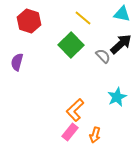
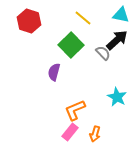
cyan triangle: moved 1 px left, 1 px down
black arrow: moved 4 px left, 4 px up
gray semicircle: moved 3 px up
purple semicircle: moved 37 px right, 10 px down
cyan star: rotated 18 degrees counterclockwise
orange L-shape: rotated 20 degrees clockwise
orange arrow: moved 1 px up
